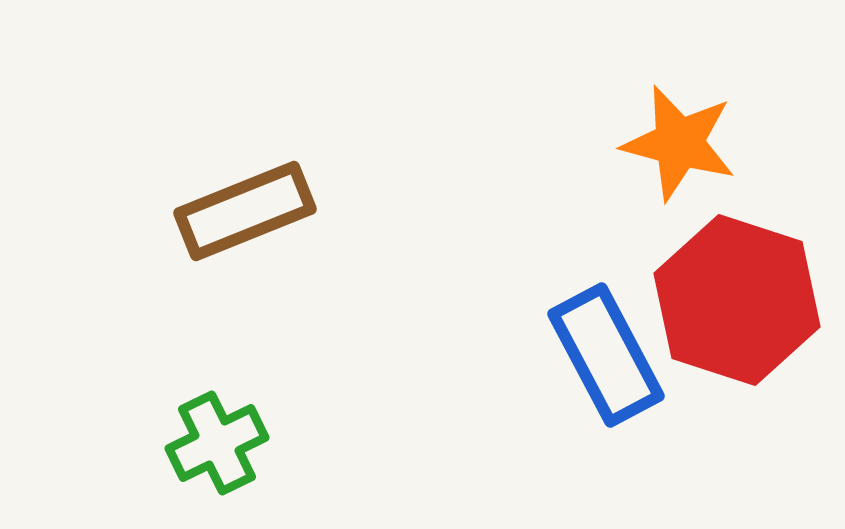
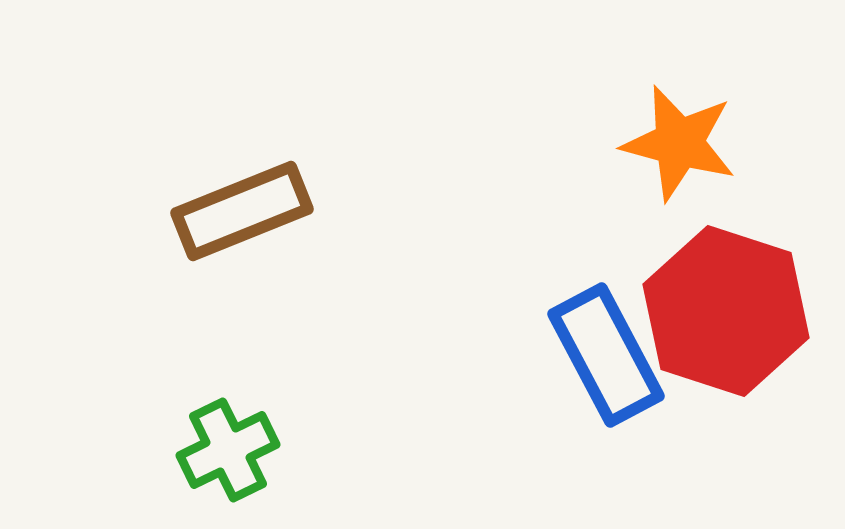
brown rectangle: moved 3 px left
red hexagon: moved 11 px left, 11 px down
green cross: moved 11 px right, 7 px down
